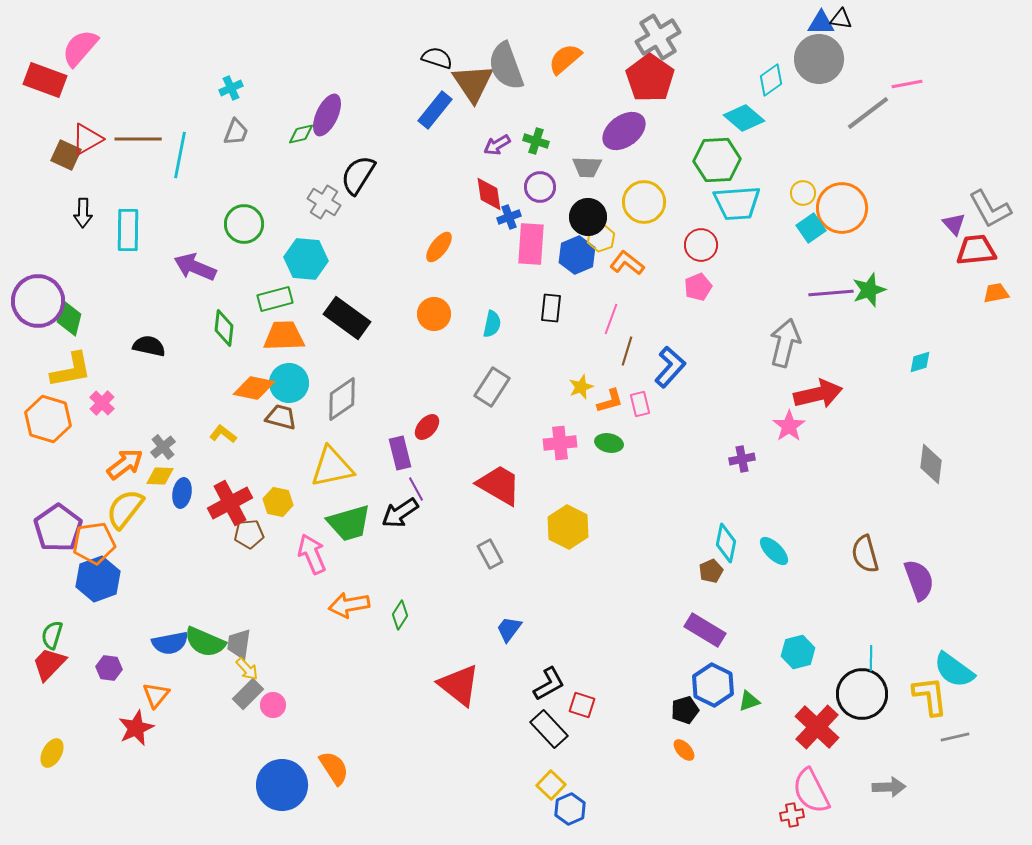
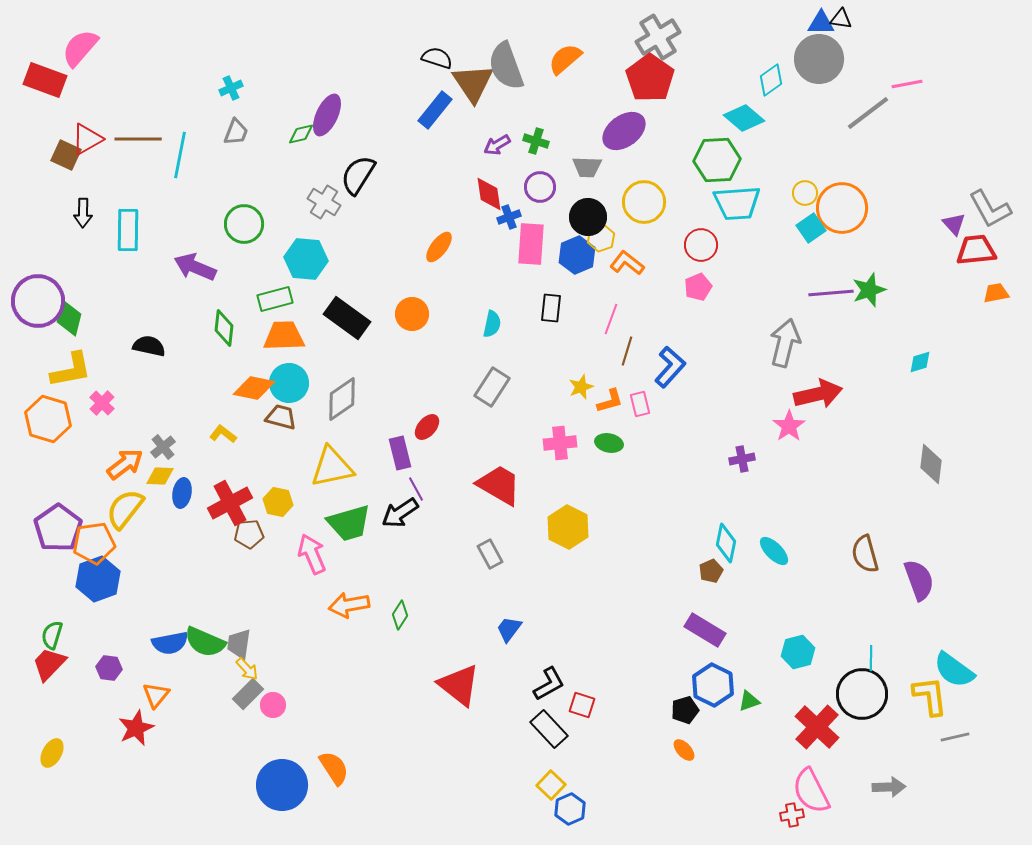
yellow circle at (803, 193): moved 2 px right
orange circle at (434, 314): moved 22 px left
